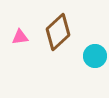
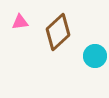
pink triangle: moved 15 px up
